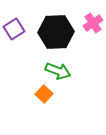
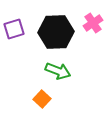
purple square: rotated 15 degrees clockwise
orange square: moved 2 px left, 5 px down
